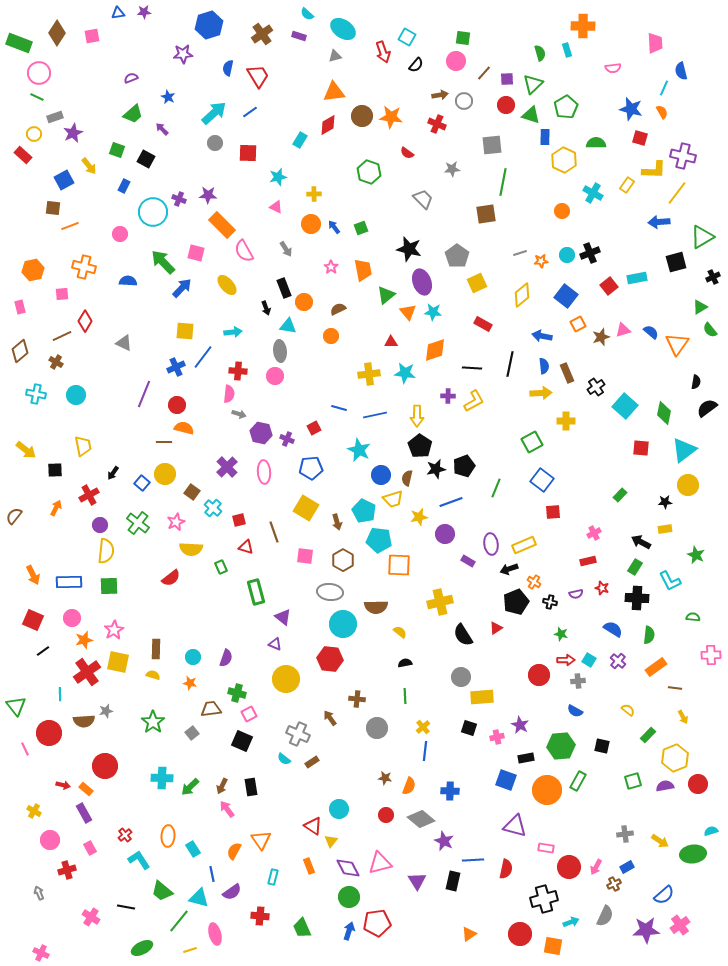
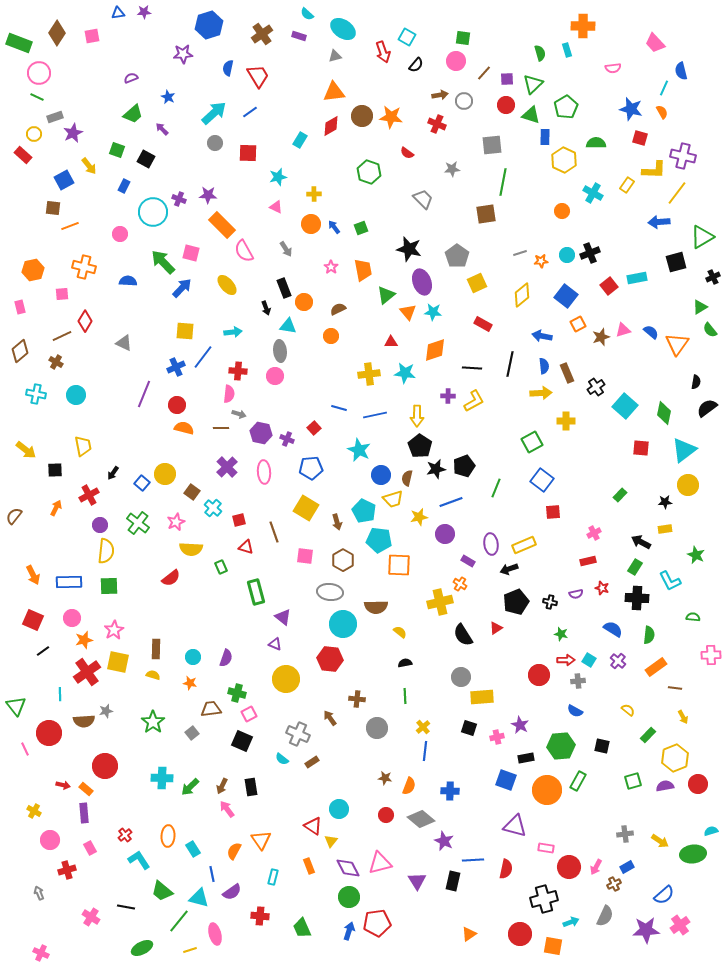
pink trapezoid at (655, 43): rotated 140 degrees clockwise
red diamond at (328, 125): moved 3 px right, 1 px down
pink square at (196, 253): moved 5 px left
red square at (314, 428): rotated 16 degrees counterclockwise
brown line at (164, 442): moved 57 px right, 14 px up
orange cross at (534, 582): moved 74 px left, 2 px down
cyan semicircle at (284, 759): moved 2 px left
purple rectangle at (84, 813): rotated 24 degrees clockwise
